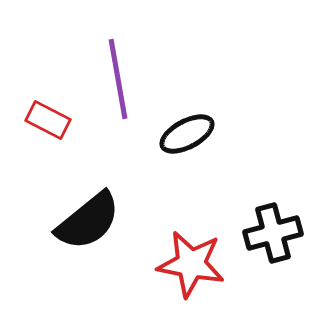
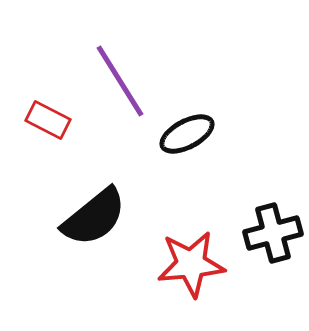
purple line: moved 2 px right, 2 px down; rotated 22 degrees counterclockwise
black semicircle: moved 6 px right, 4 px up
red star: rotated 16 degrees counterclockwise
